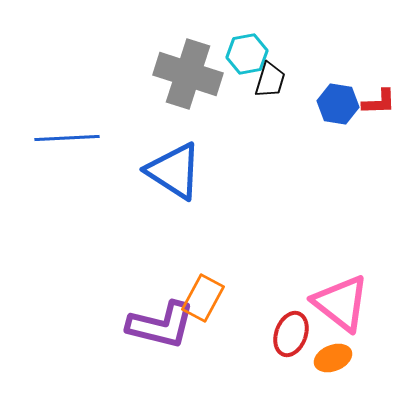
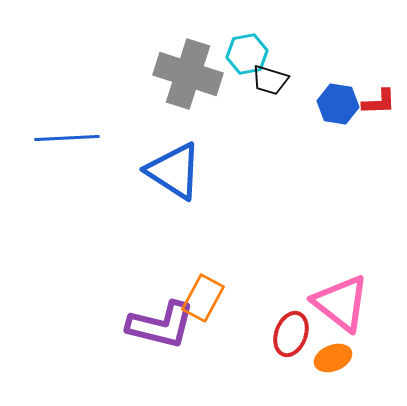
black trapezoid: rotated 90 degrees clockwise
